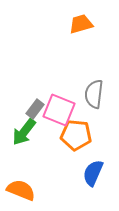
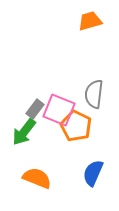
orange trapezoid: moved 9 px right, 3 px up
orange pentagon: moved 9 px up; rotated 20 degrees clockwise
orange semicircle: moved 16 px right, 12 px up
